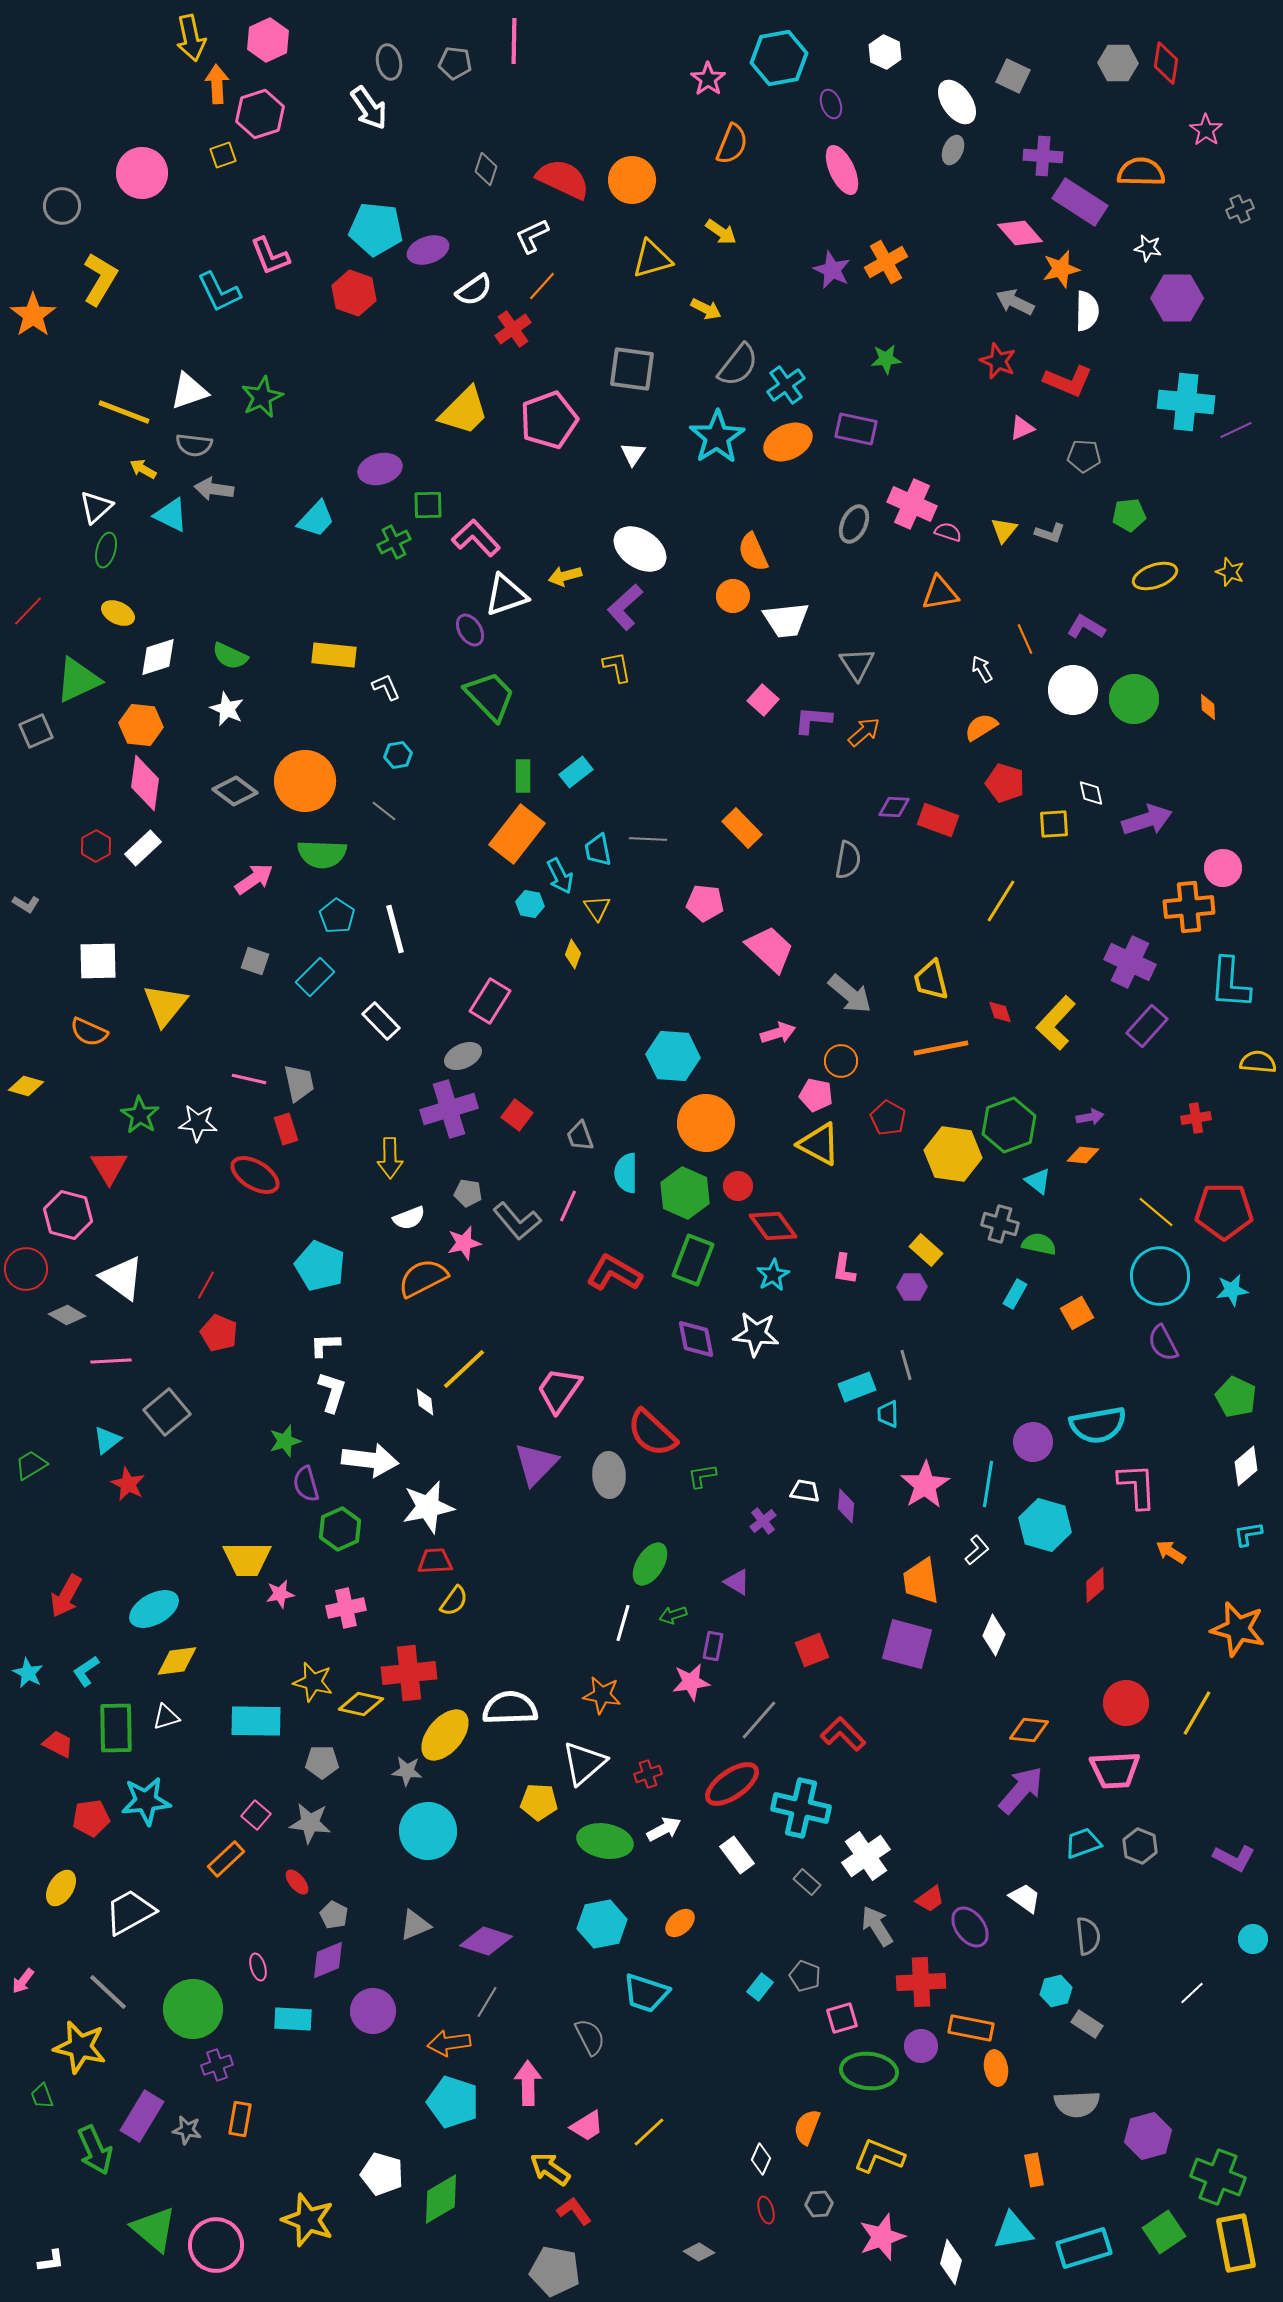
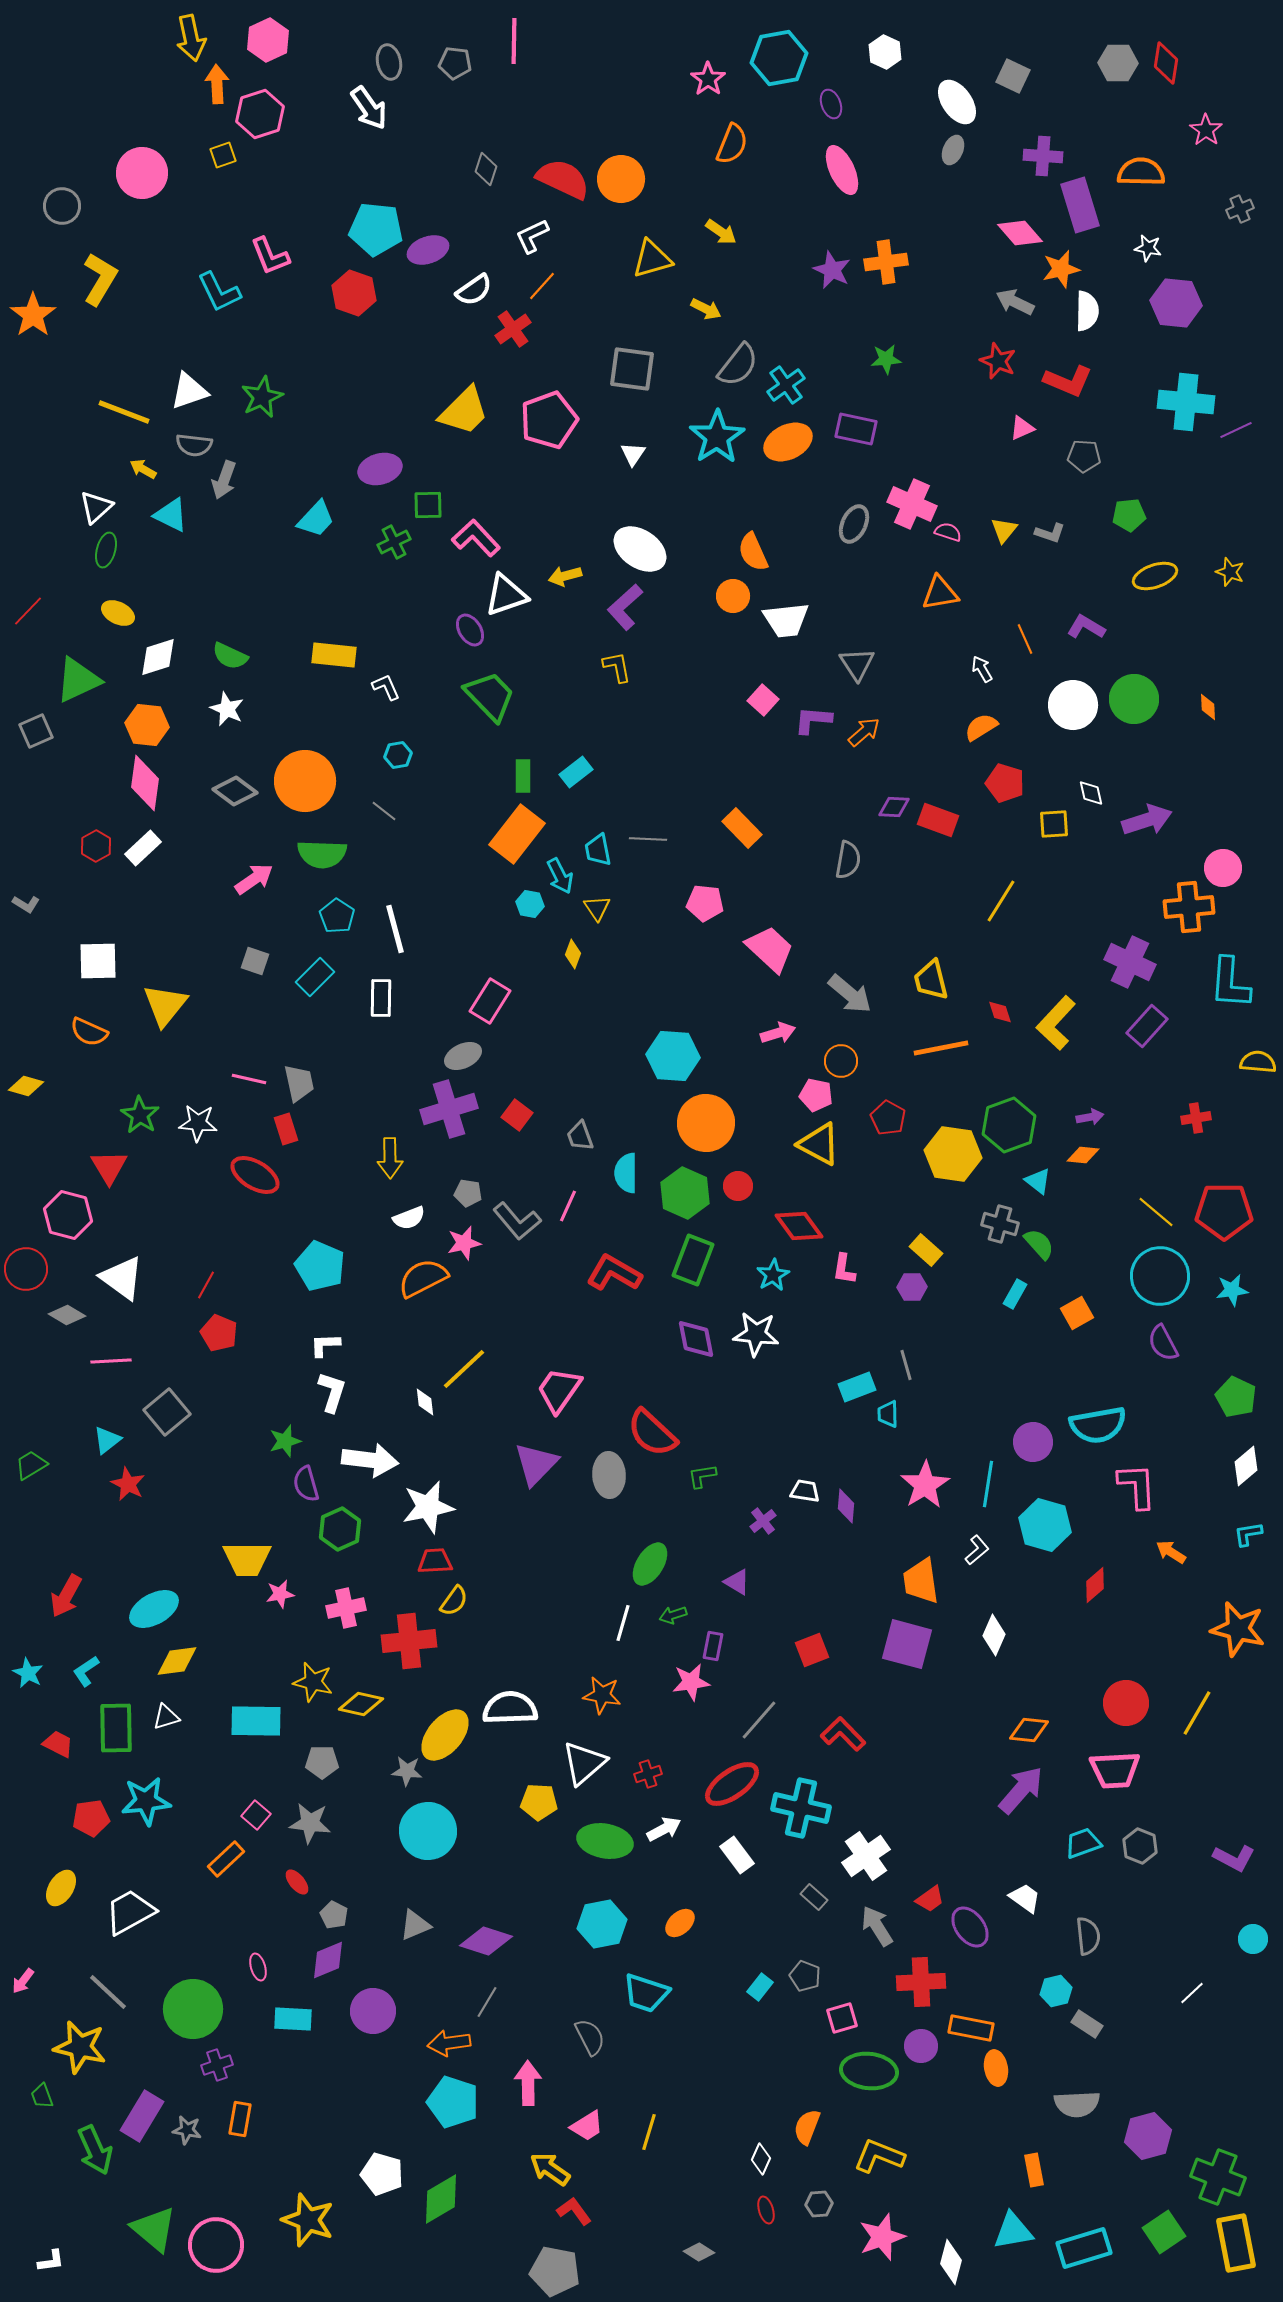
orange circle at (632, 180): moved 11 px left, 1 px up
purple rectangle at (1080, 202): moved 3 px down; rotated 40 degrees clockwise
orange cross at (886, 262): rotated 21 degrees clockwise
purple hexagon at (1177, 298): moved 1 px left, 5 px down; rotated 6 degrees clockwise
gray arrow at (214, 489): moved 10 px right, 9 px up; rotated 78 degrees counterclockwise
white circle at (1073, 690): moved 15 px down
orange hexagon at (141, 725): moved 6 px right
white rectangle at (381, 1021): moved 23 px up; rotated 45 degrees clockwise
red diamond at (773, 1226): moved 26 px right
green semicircle at (1039, 1244): rotated 36 degrees clockwise
red cross at (409, 1673): moved 32 px up
gray rectangle at (807, 1882): moved 7 px right, 15 px down
yellow line at (649, 2132): rotated 30 degrees counterclockwise
